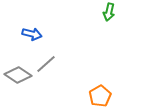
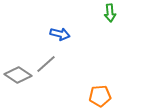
green arrow: moved 1 px right, 1 px down; rotated 18 degrees counterclockwise
blue arrow: moved 28 px right
orange pentagon: rotated 25 degrees clockwise
